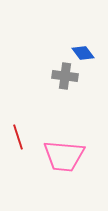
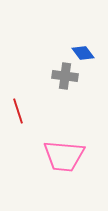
red line: moved 26 px up
